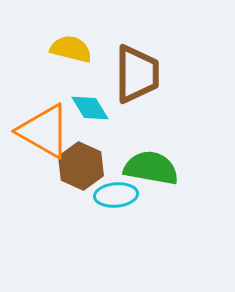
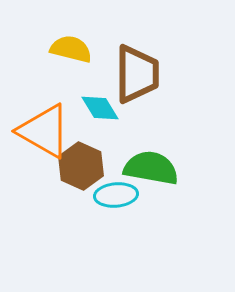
cyan diamond: moved 10 px right
